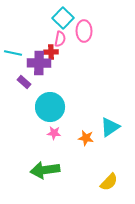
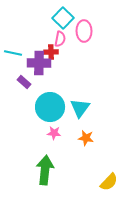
cyan triangle: moved 30 px left, 19 px up; rotated 20 degrees counterclockwise
green arrow: rotated 104 degrees clockwise
